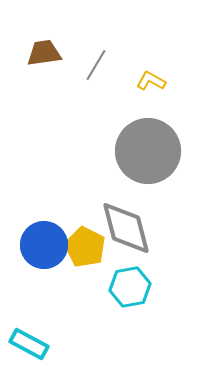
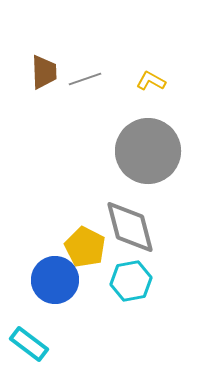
brown trapezoid: moved 19 px down; rotated 96 degrees clockwise
gray line: moved 11 px left, 14 px down; rotated 40 degrees clockwise
gray diamond: moved 4 px right, 1 px up
blue circle: moved 11 px right, 35 px down
cyan hexagon: moved 1 px right, 6 px up
cyan rectangle: rotated 9 degrees clockwise
